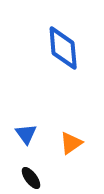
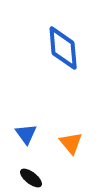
orange triangle: rotated 35 degrees counterclockwise
black ellipse: rotated 15 degrees counterclockwise
